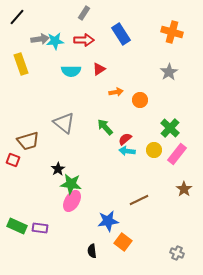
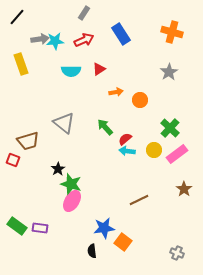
red arrow: rotated 24 degrees counterclockwise
pink rectangle: rotated 15 degrees clockwise
green star: rotated 10 degrees clockwise
blue star: moved 4 px left, 7 px down
green rectangle: rotated 12 degrees clockwise
